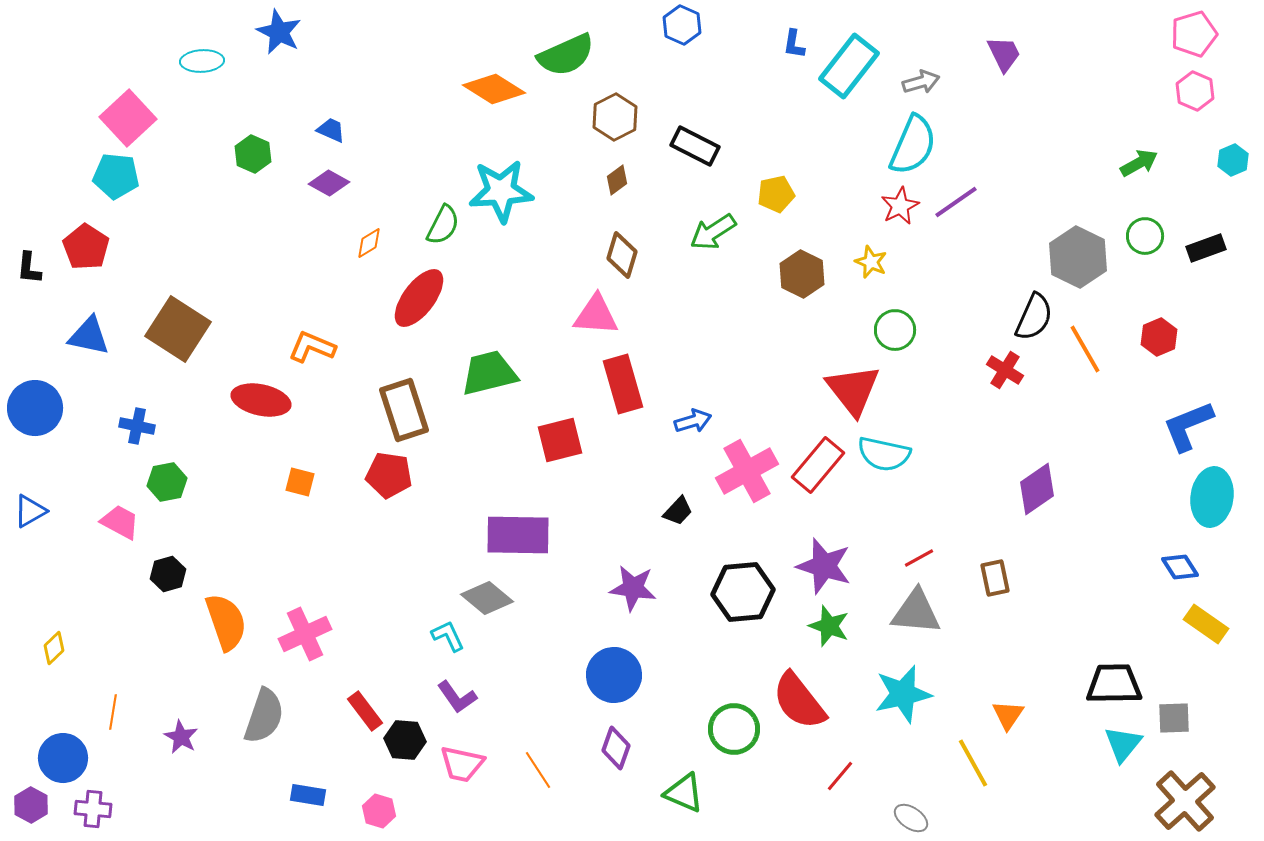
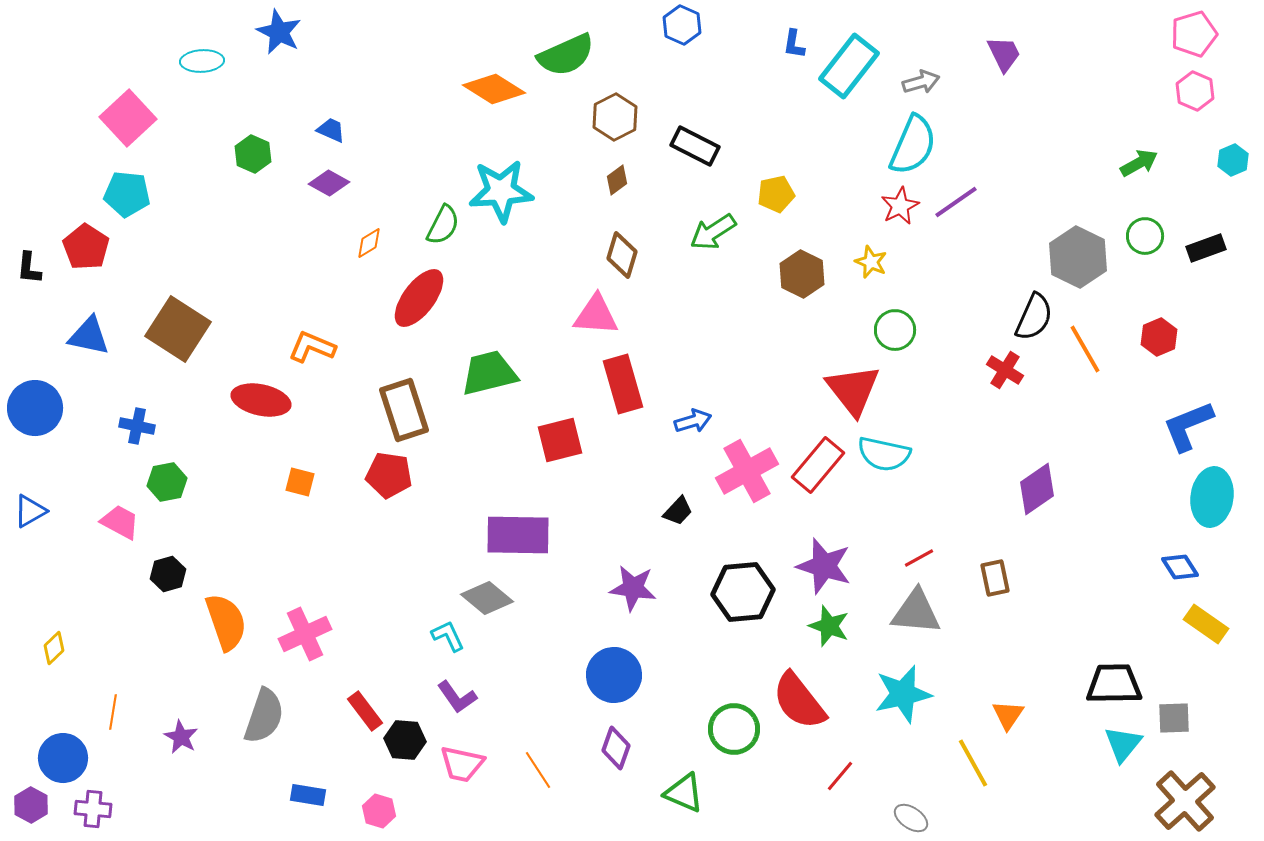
cyan pentagon at (116, 176): moved 11 px right, 18 px down
